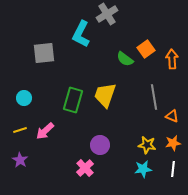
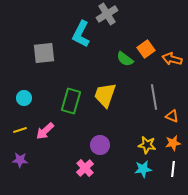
orange arrow: rotated 72 degrees counterclockwise
green rectangle: moved 2 px left, 1 px down
purple star: rotated 28 degrees counterclockwise
